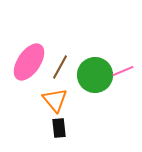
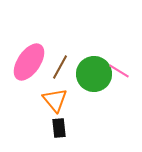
pink line: moved 4 px left; rotated 55 degrees clockwise
green circle: moved 1 px left, 1 px up
